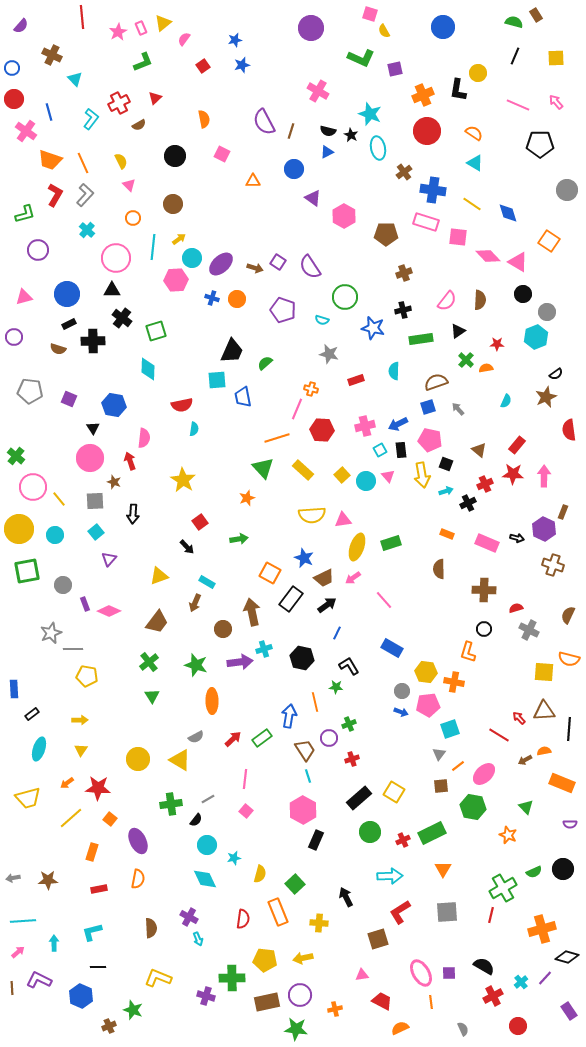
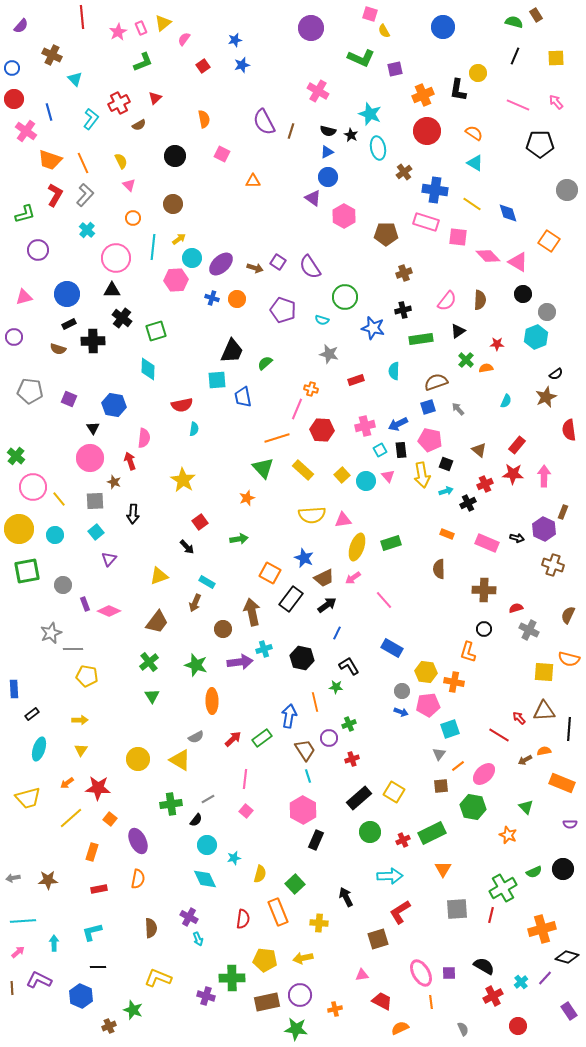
blue circle at (294, 169): moved 34 px right, 8 px down
blue cross at (433, 190): moved 2 px right
gray square at (447, 912): moved 10 px right, 3 px up
